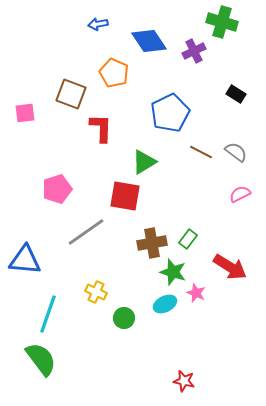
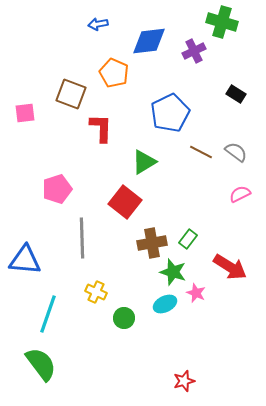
blue diamond: rotated 63 degrees counterclockwise
red square: moved 6 px down; rotated 28 degrees clockwise
gray line: moved 4 px left, 6 px down; rotated 57 degrees counterclockwise
green semicircle: moved 5 px down
red star: rotated 30 degrees counterclockwise
